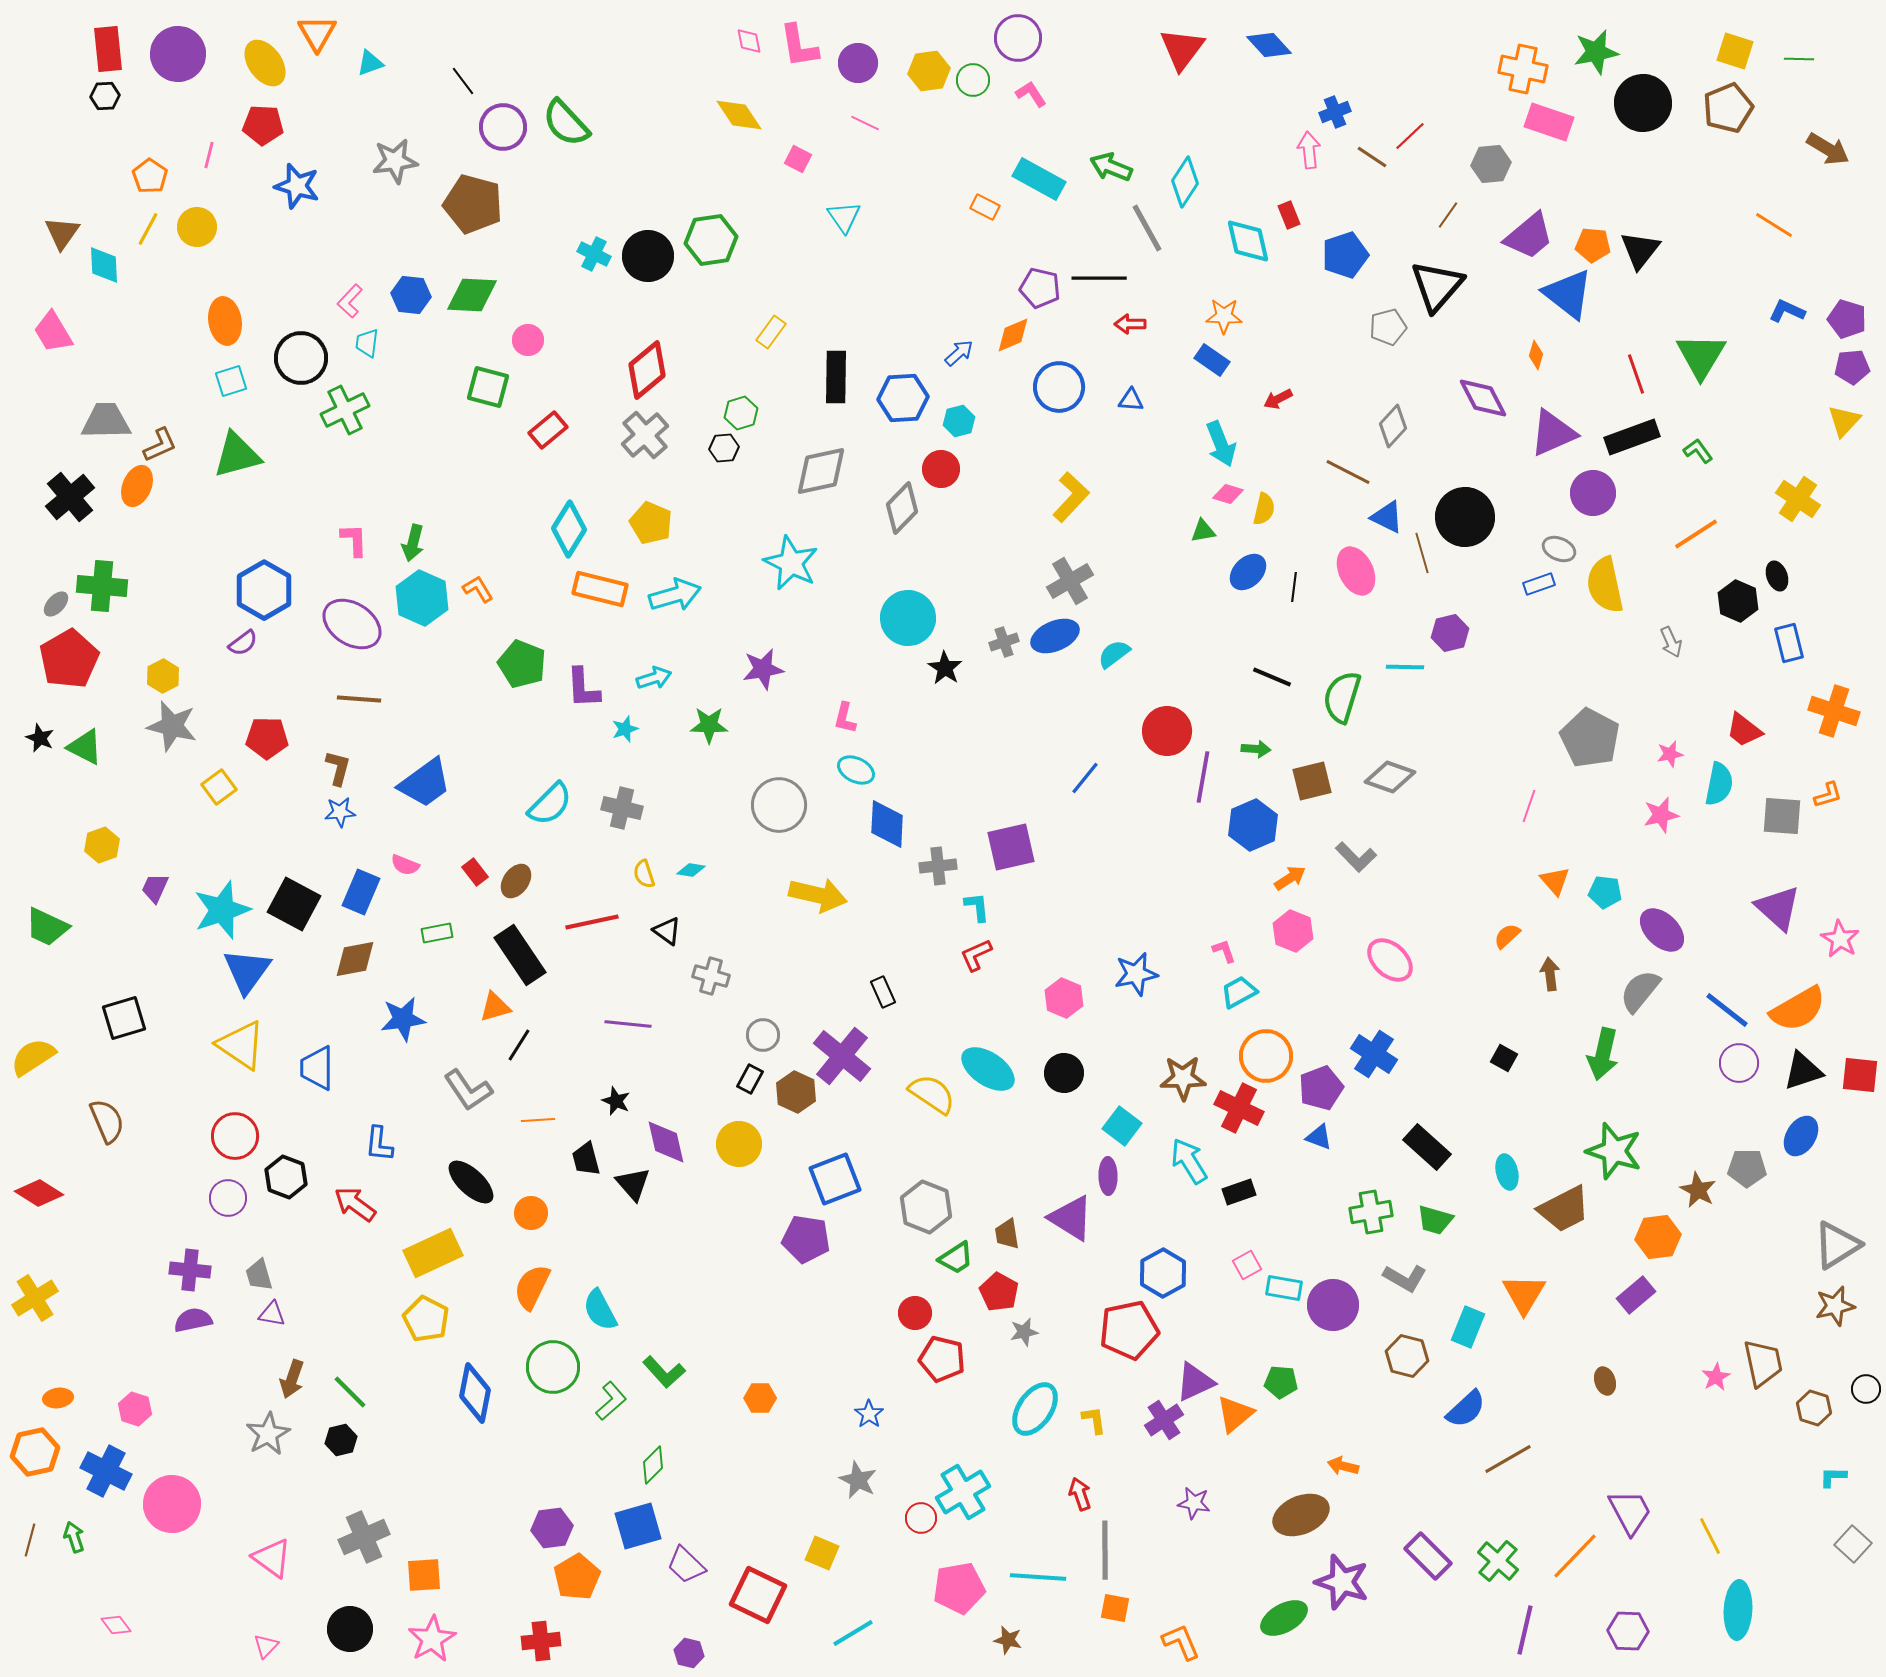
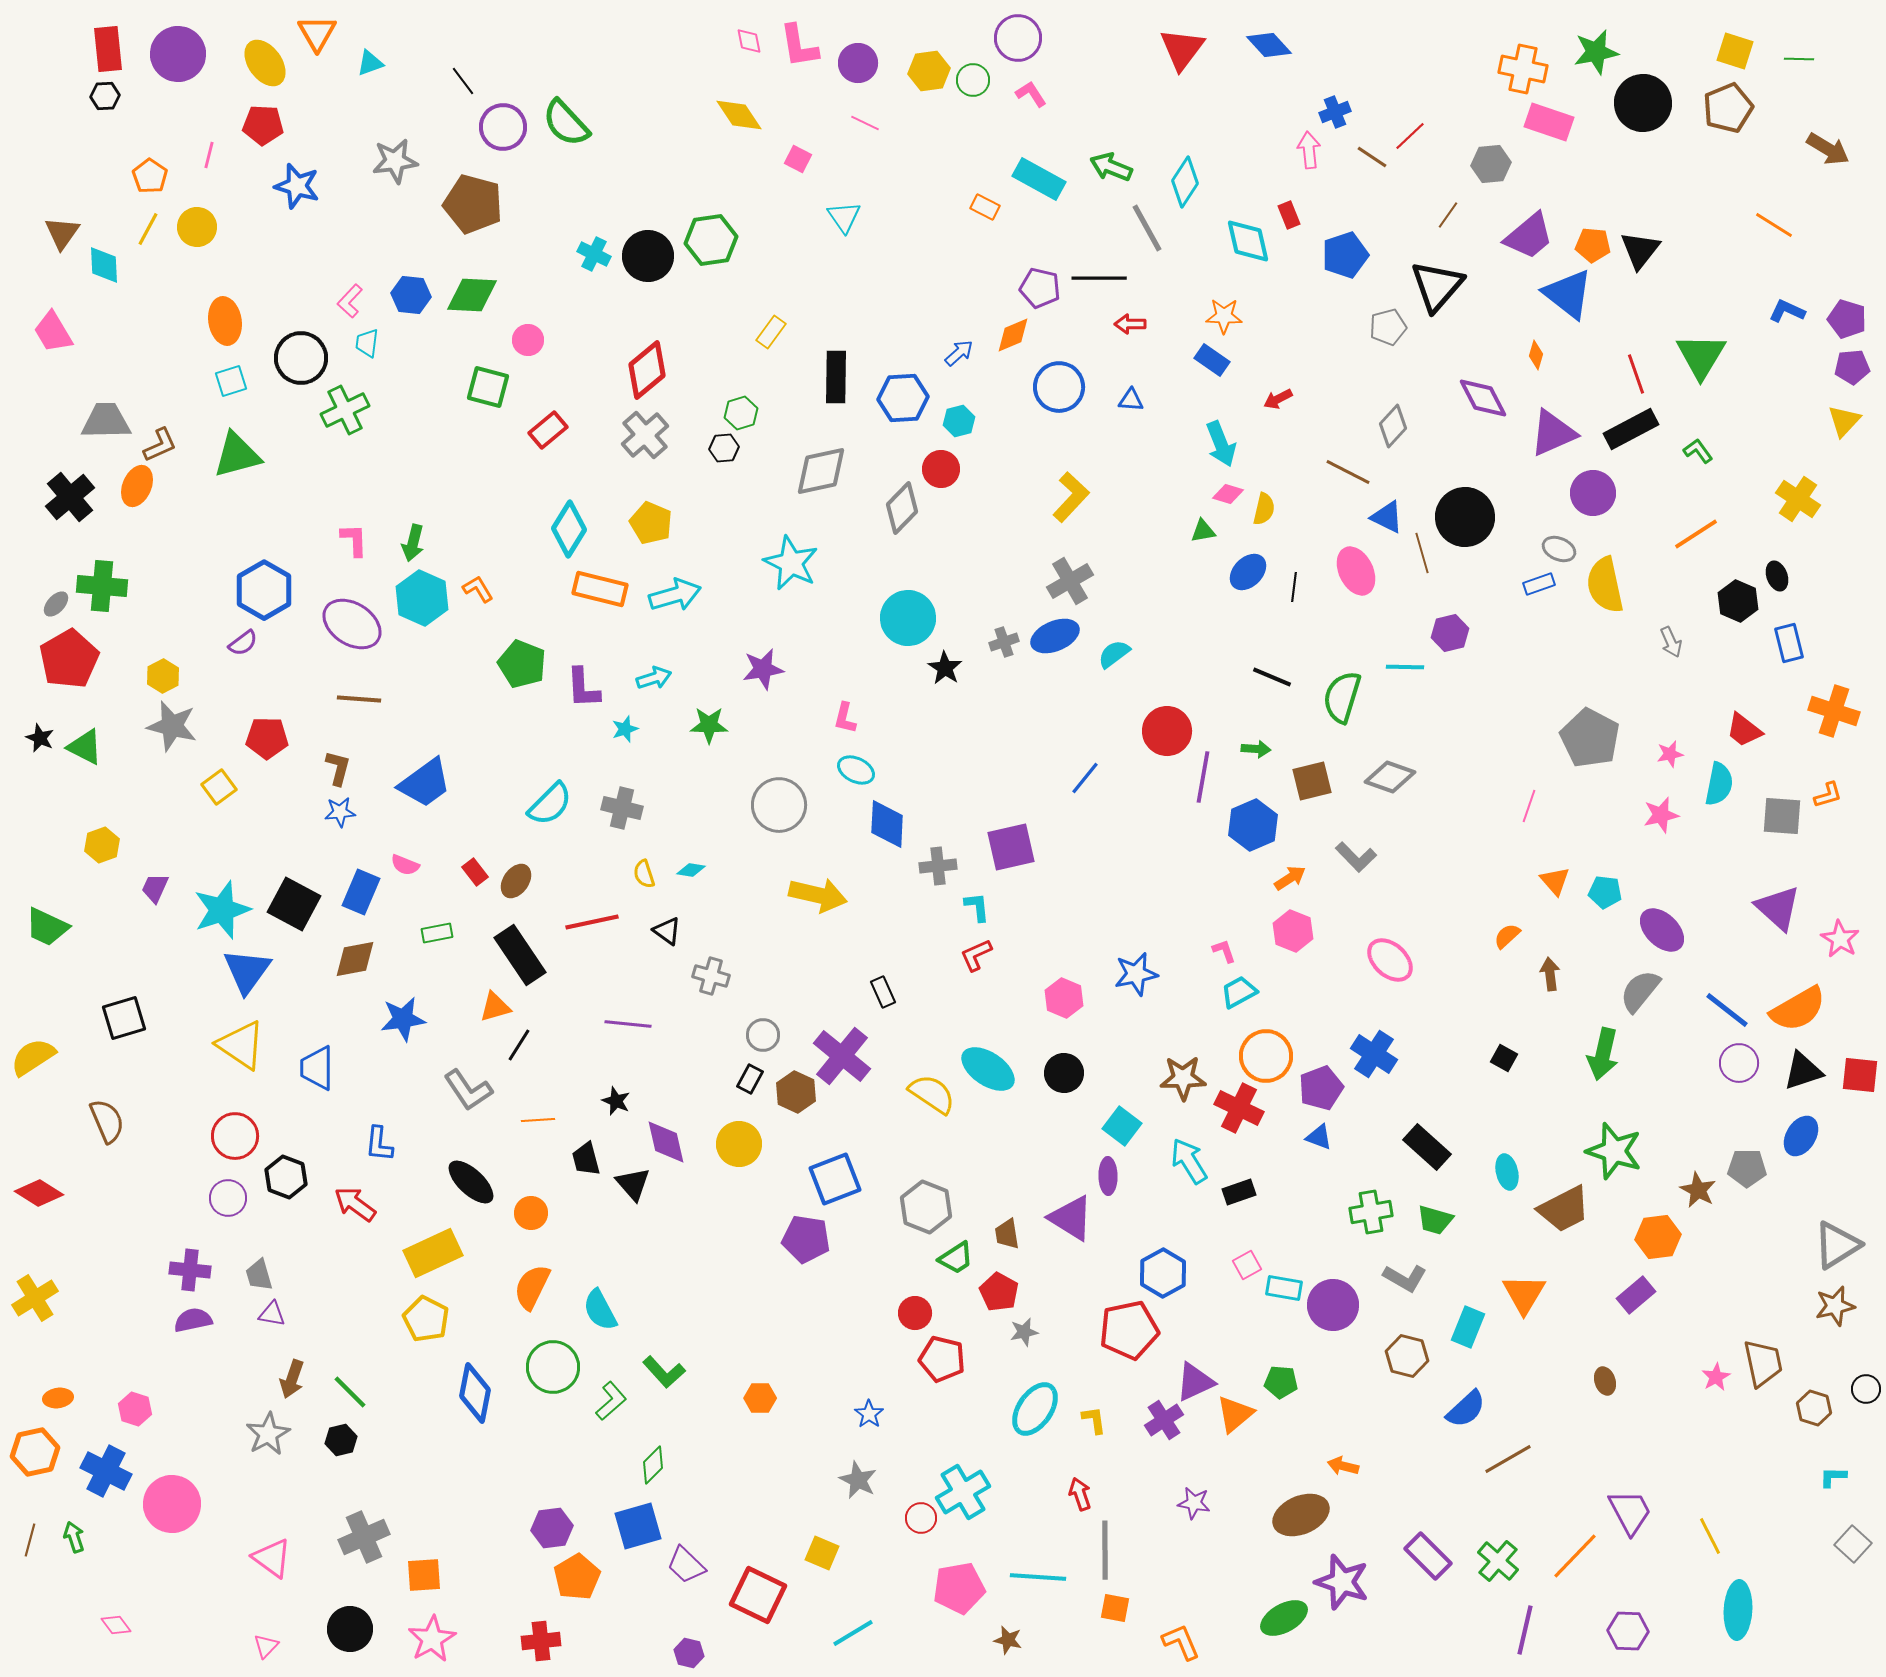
black rectangle at (1632, 437): moved 1 px left, 8 px up; rotated 8 degrees counterclockwise
